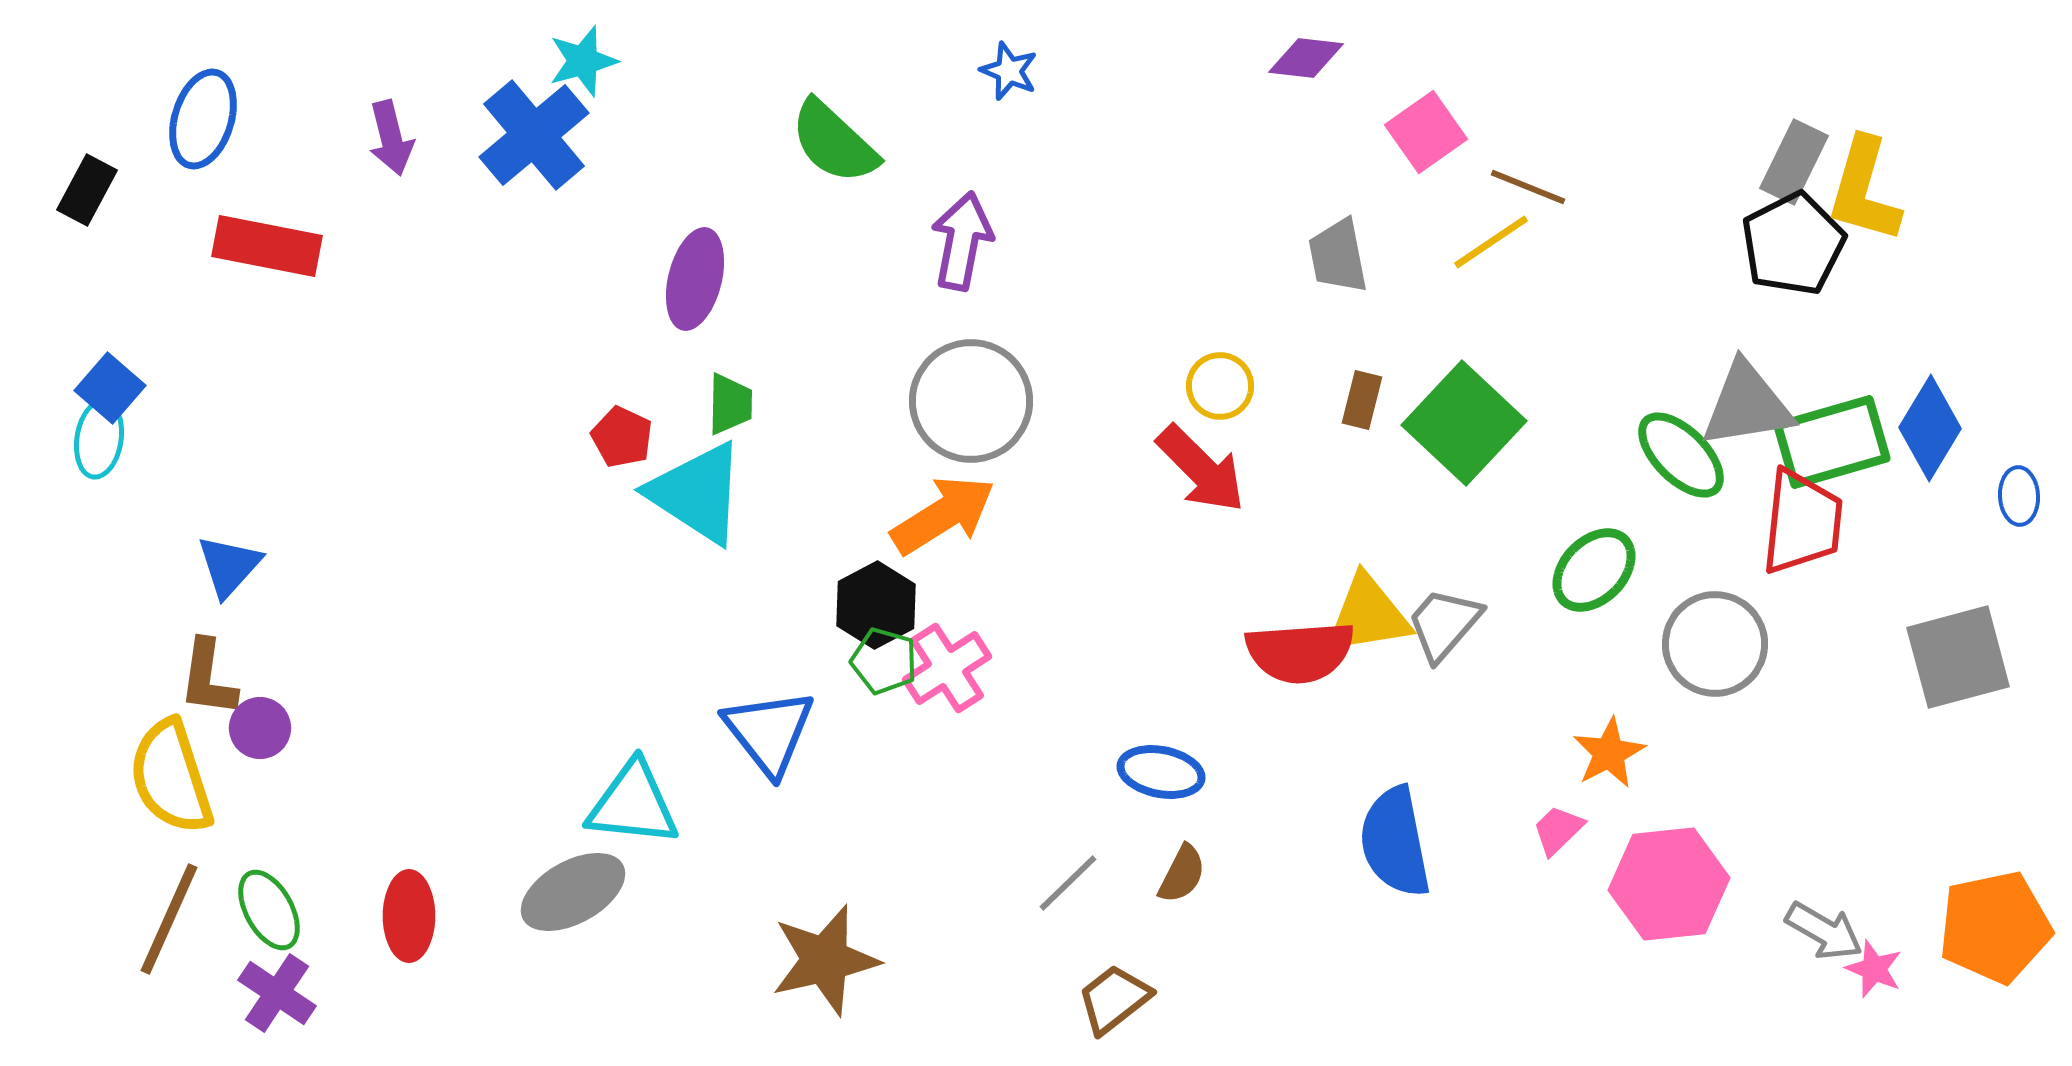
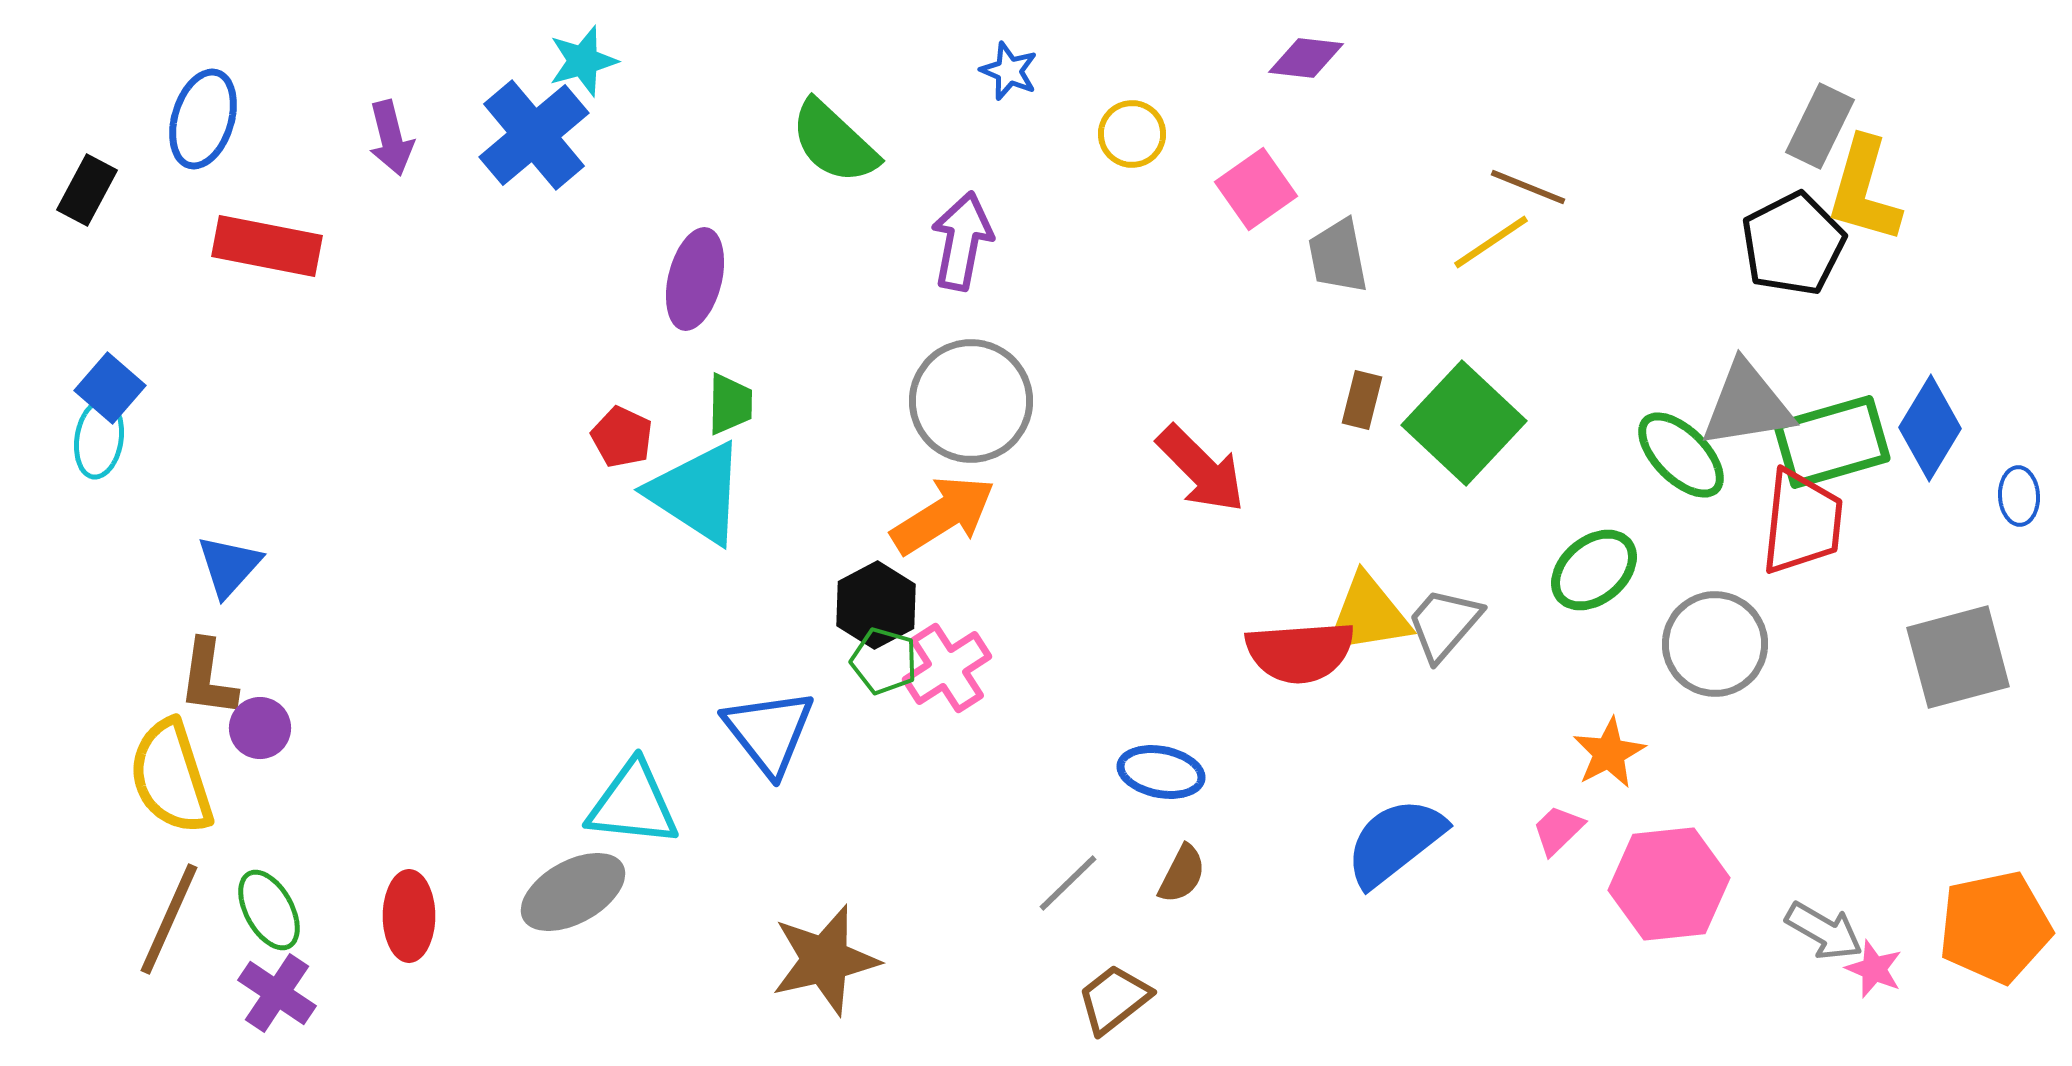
pink square at (1426, 132): moved 170 px left, 57 px down
gray rectangle at (1794, 162): moved 26 px right, 36 px up
yellow circle at (1220, 386): moved 88 px left, 252 px up
green ellipse at (1594, 570): rotated 6 degrees clockwise
blue semicircle at (1395, 842): rotated 63 degrees clockwise
